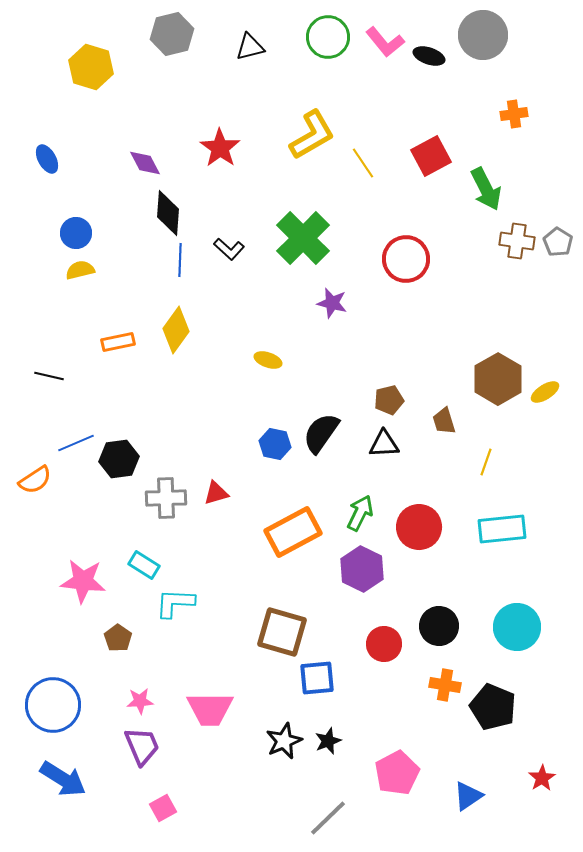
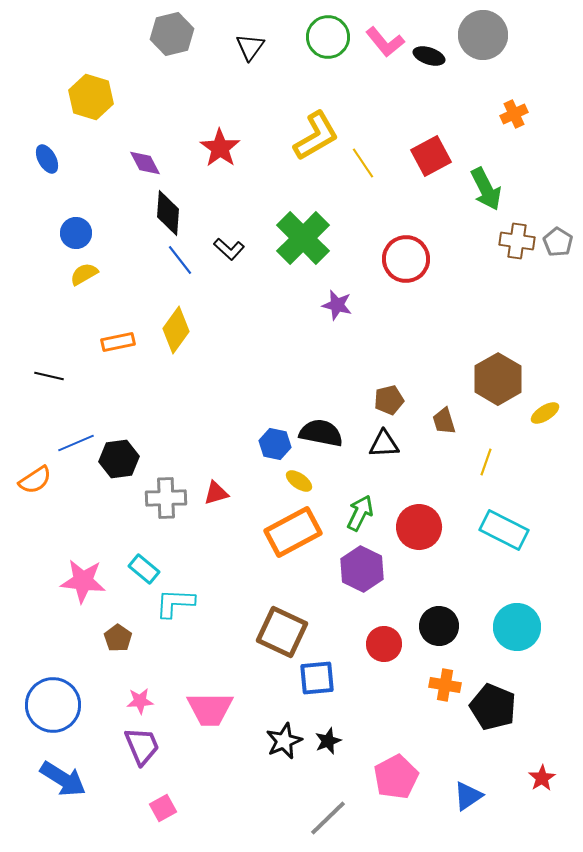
black triangle at (250, 47): rotated 40 degrees counterclockwise
yellow hexagon at (91, 67): moved 30 px down
orange cross at (514, 114): rotated 16 degrees counterclockwise
yellow L-shape at (312, 135): moved 4 px right, 1 px down
blue line at (180, 260): rotated 40 degrees counterclockwise
yellow semicircle at (80, 270): moved 4 px right, 4 px down; rotated 16 degrees counterclockwise
purple star at (332, 303): moved 5 px right, 2 px down
yellow ellipse at (268, 360): moved 31 px right, 121 px down; rotated 16 degrees clockwise
yellow ellipse at (545, 392): moved 21 px down
black semicircle at (321, 433): rotated 66 degrees clockwise
cyan rectangle at (502, 529): moved 2 px right, 1 px down; rotated 33 degrees clockwise
cyan rectangle at (144, 565): moved 4 px down; rotated 8 degrees clockwise
brown square at (282, 632): rotated 9 degrees clockwise
pink pentagon at (397, 773): moved 1 px left, 4 px down
